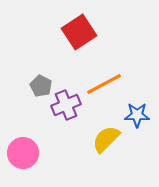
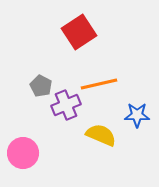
orange line: moved 5 px left; rotated 15 degrees clockwise
yellow semicircle: moved 5 px left, 4 px up; rotated 68 degrees clockwise
